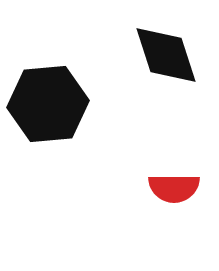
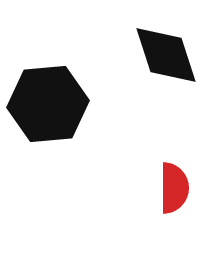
red semicircle: rotated 90 degrees counterclockwise
